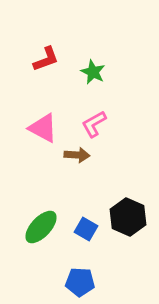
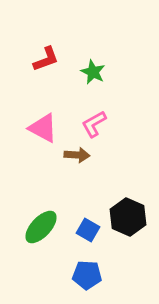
blue square: moved 2 px right, 1 px down
blue pentagon: moved 7 px right, 7 px up
